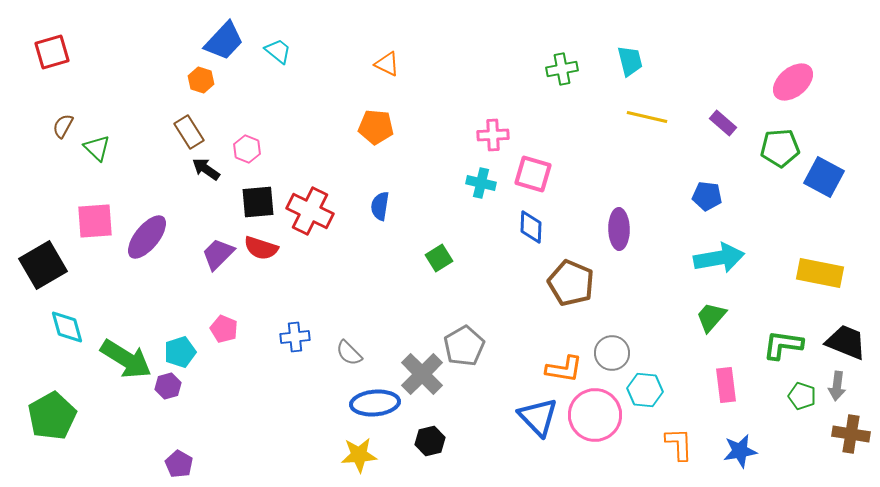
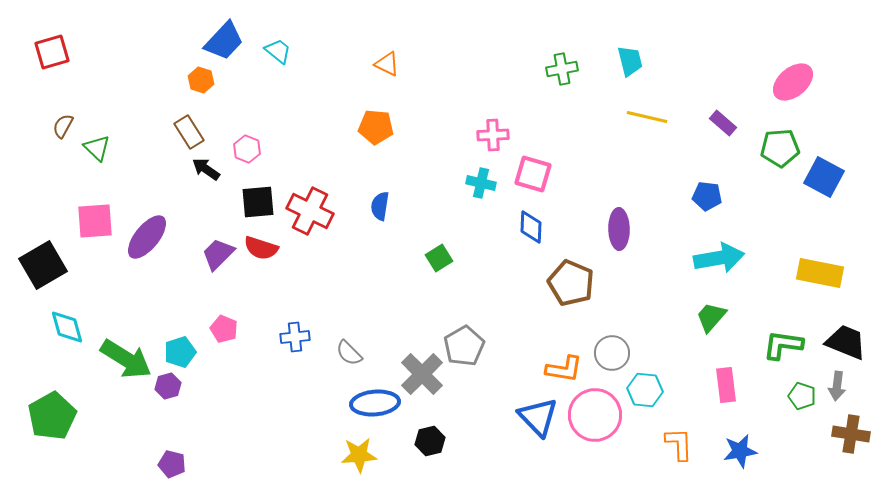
purple pentagon at (179, 464): moved 7 px left; rotated 16 degrees counterclockwise
